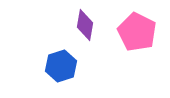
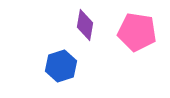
pink pentagon: rotated 18 degrees counterclockwise
